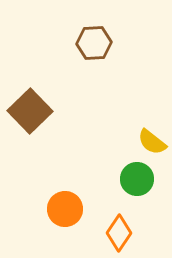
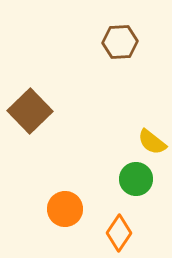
brown hexagon: moved 26 px right, 1 px up
green circle: moved 1 px left
